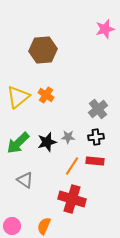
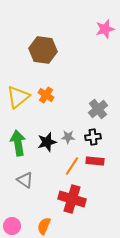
brown hexagon: rotated 12 degrees clockwise
black cross: moved 3 px left
green arrow: rotated 125 degrees clockwise
